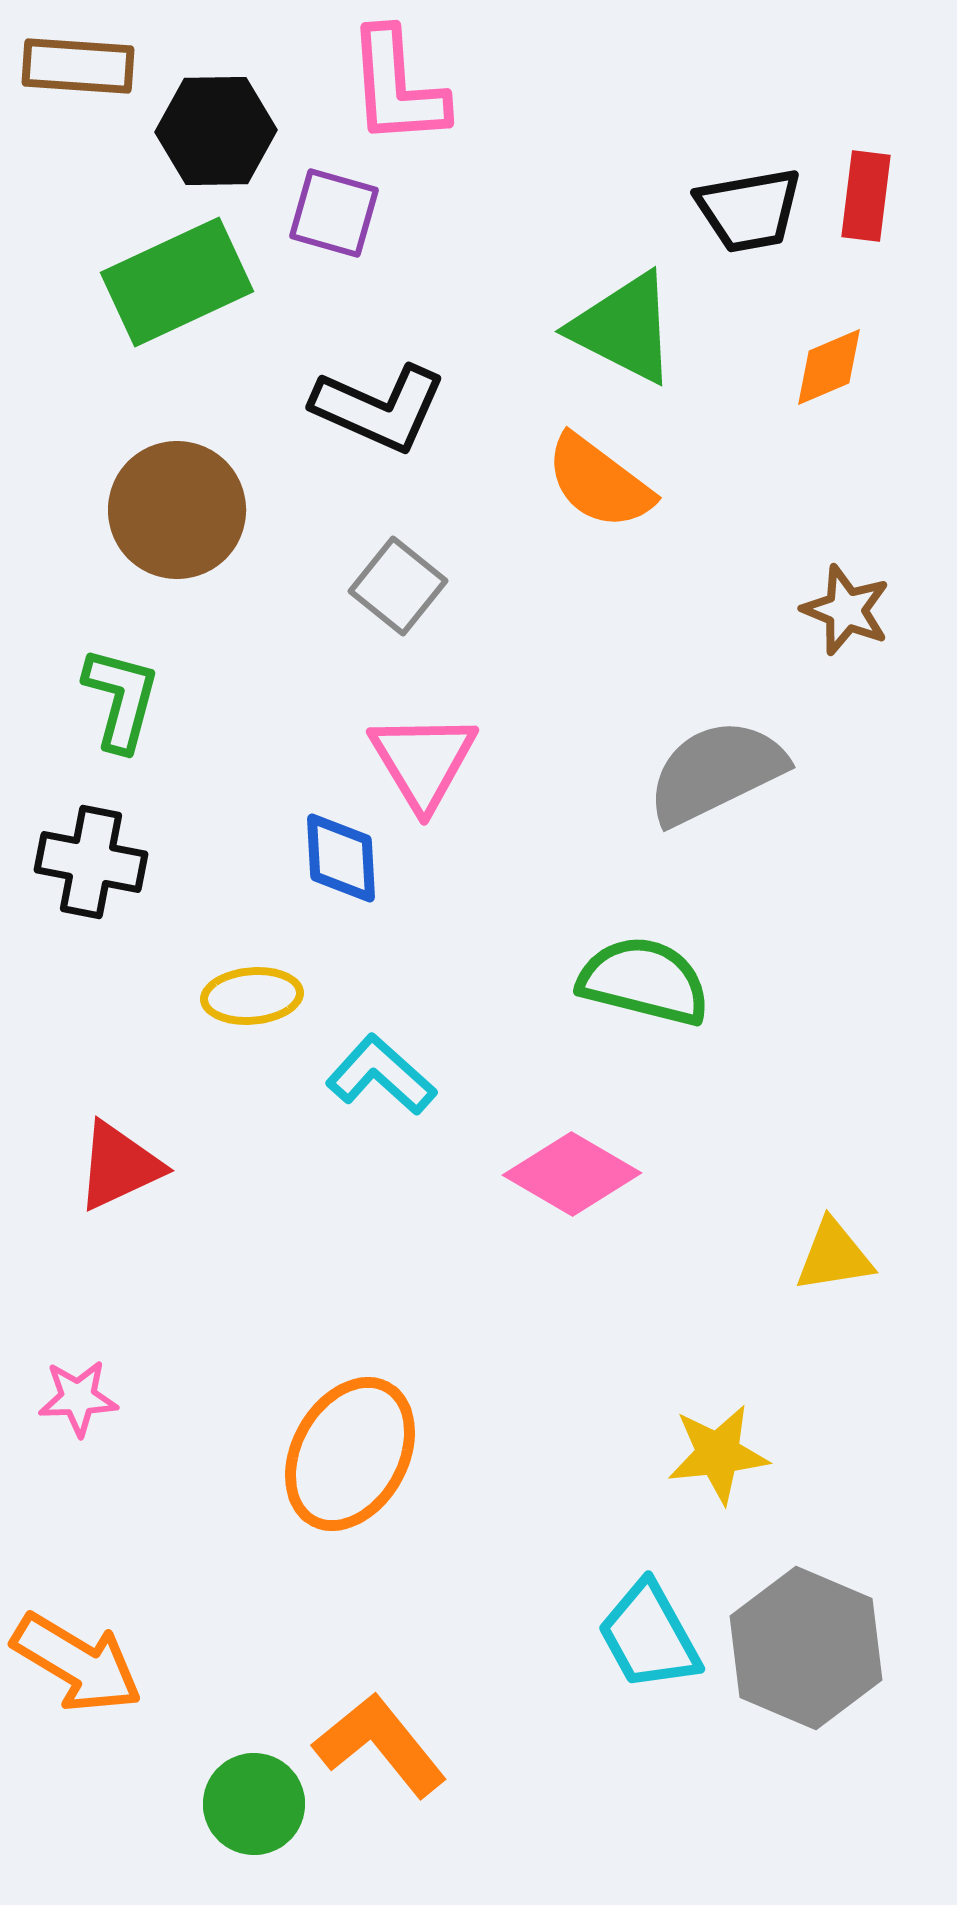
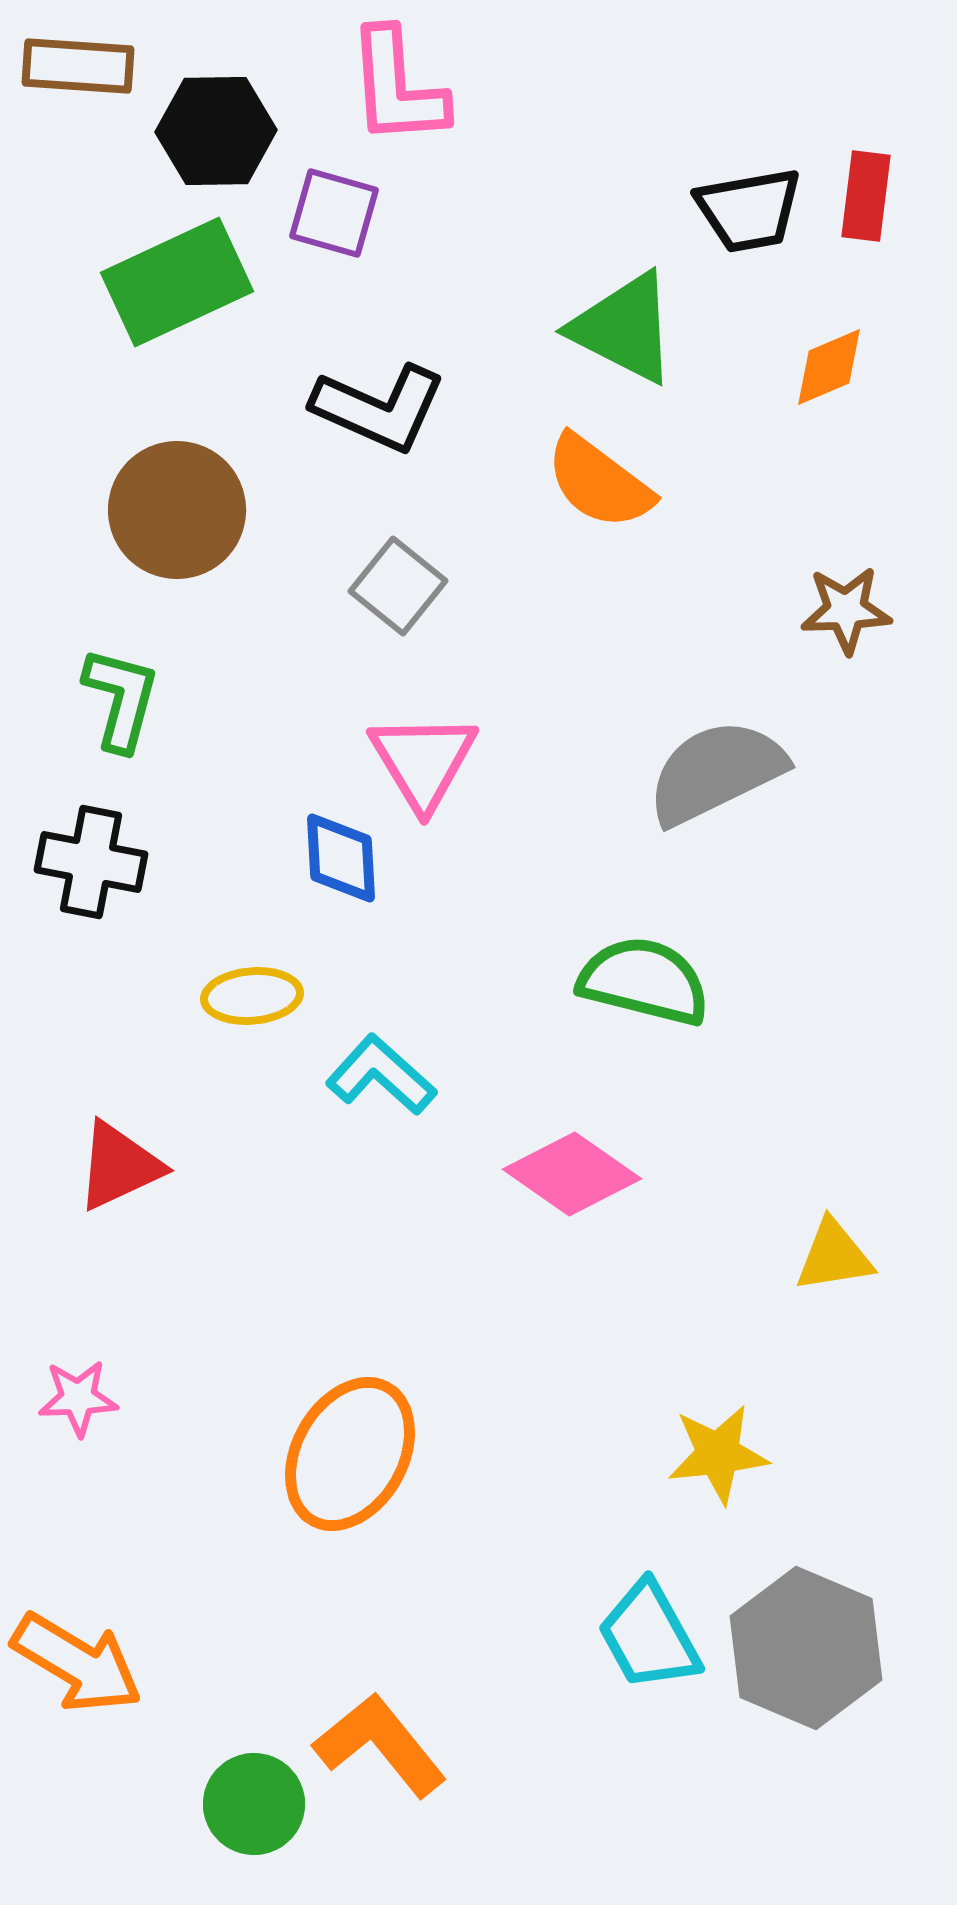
brown star: rotated 24 degrees counterclockwise
pink diamond: rotated 5 degrees clockwise
